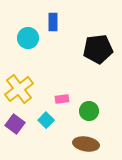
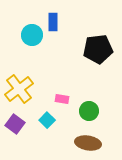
cyan circle: moved 4 px right, 3 px up
pink rectangle: rotated 16 degrees clockwise
cyan square: moved 1 px right
brown ellipse: moved 2 px right, 1 px up
